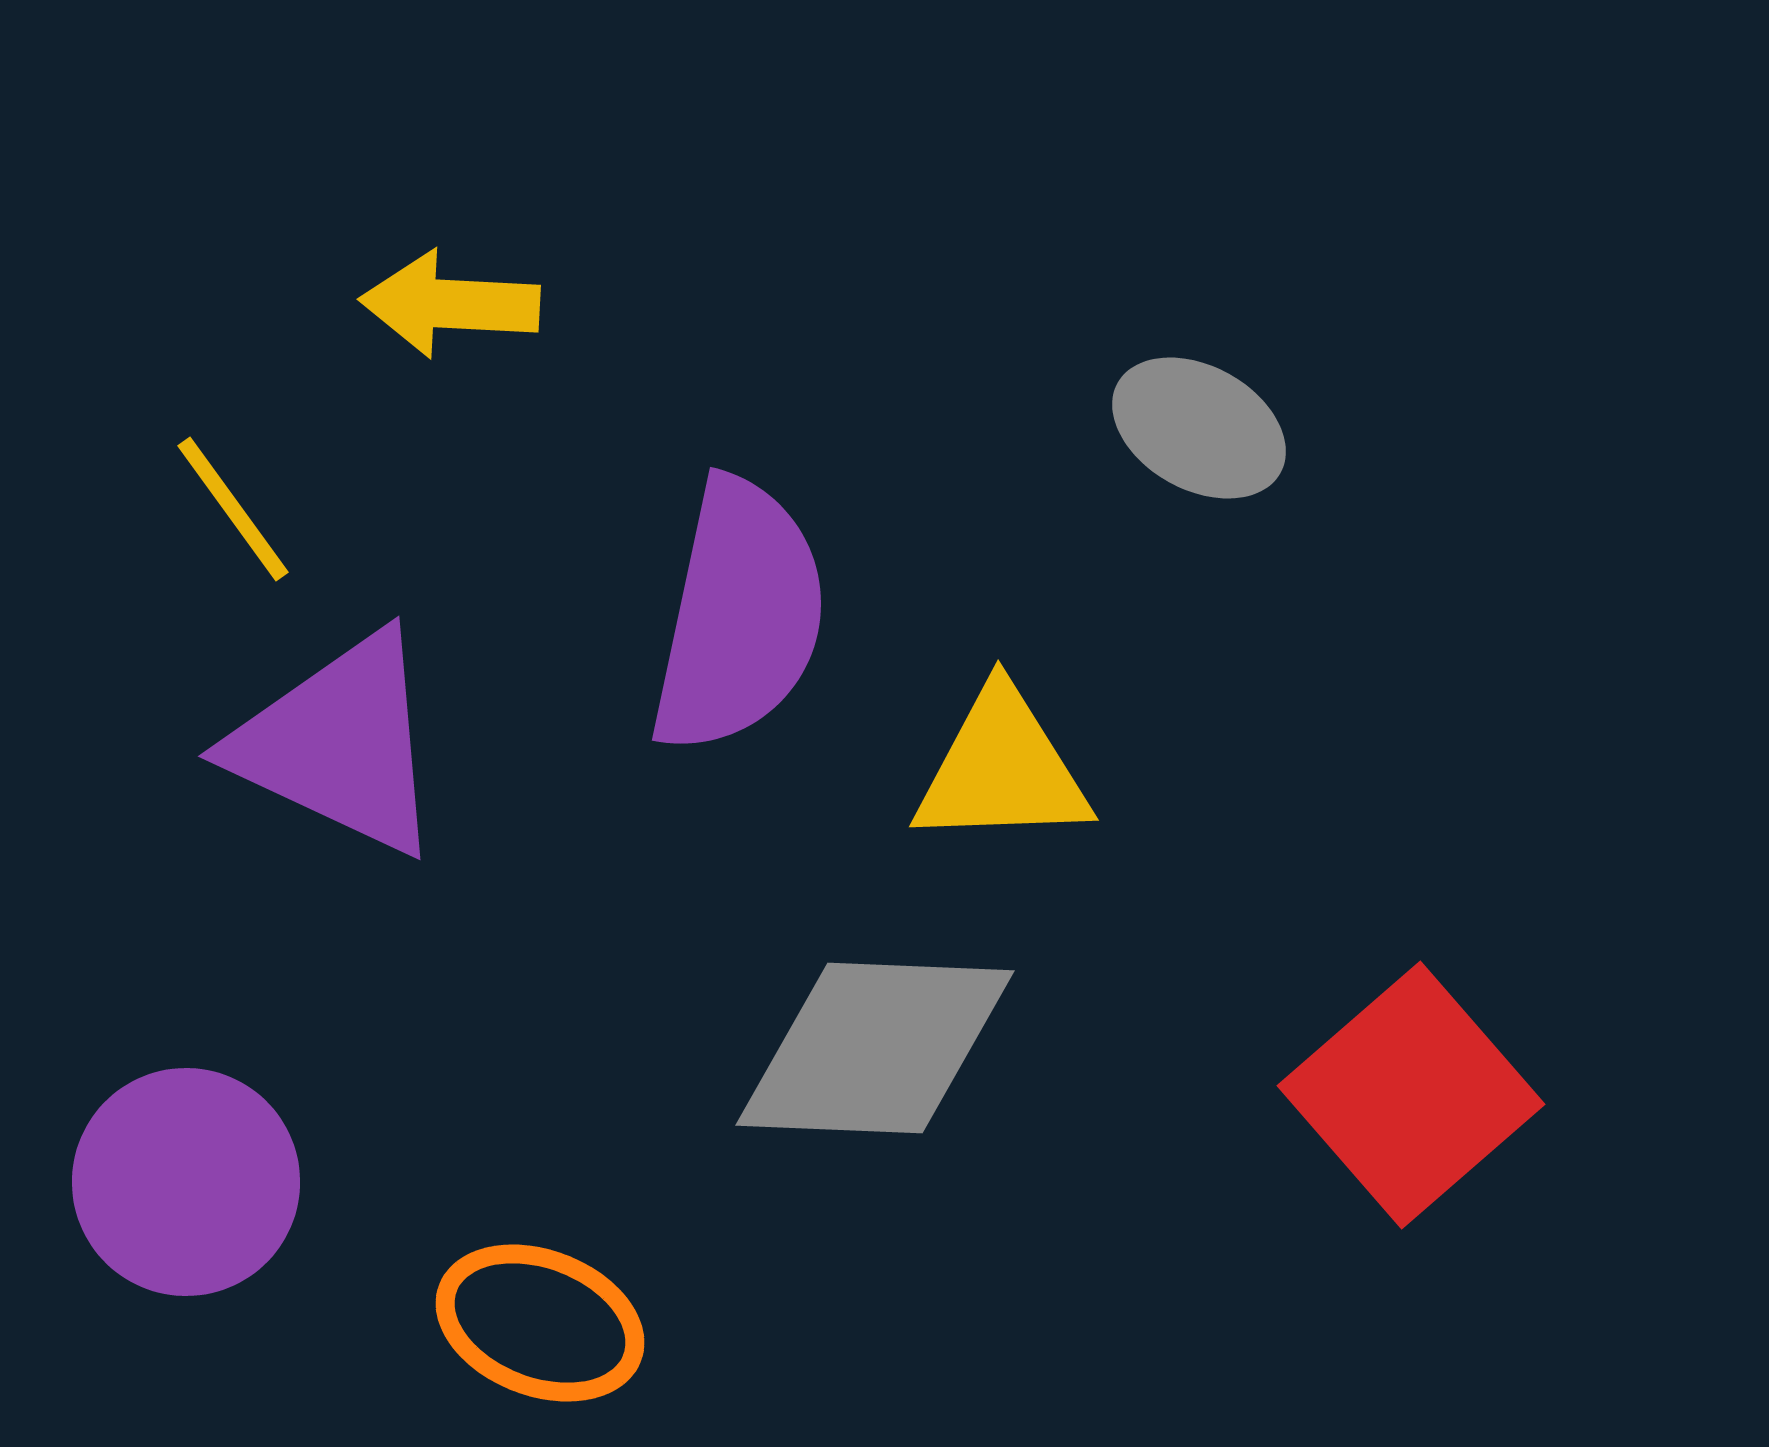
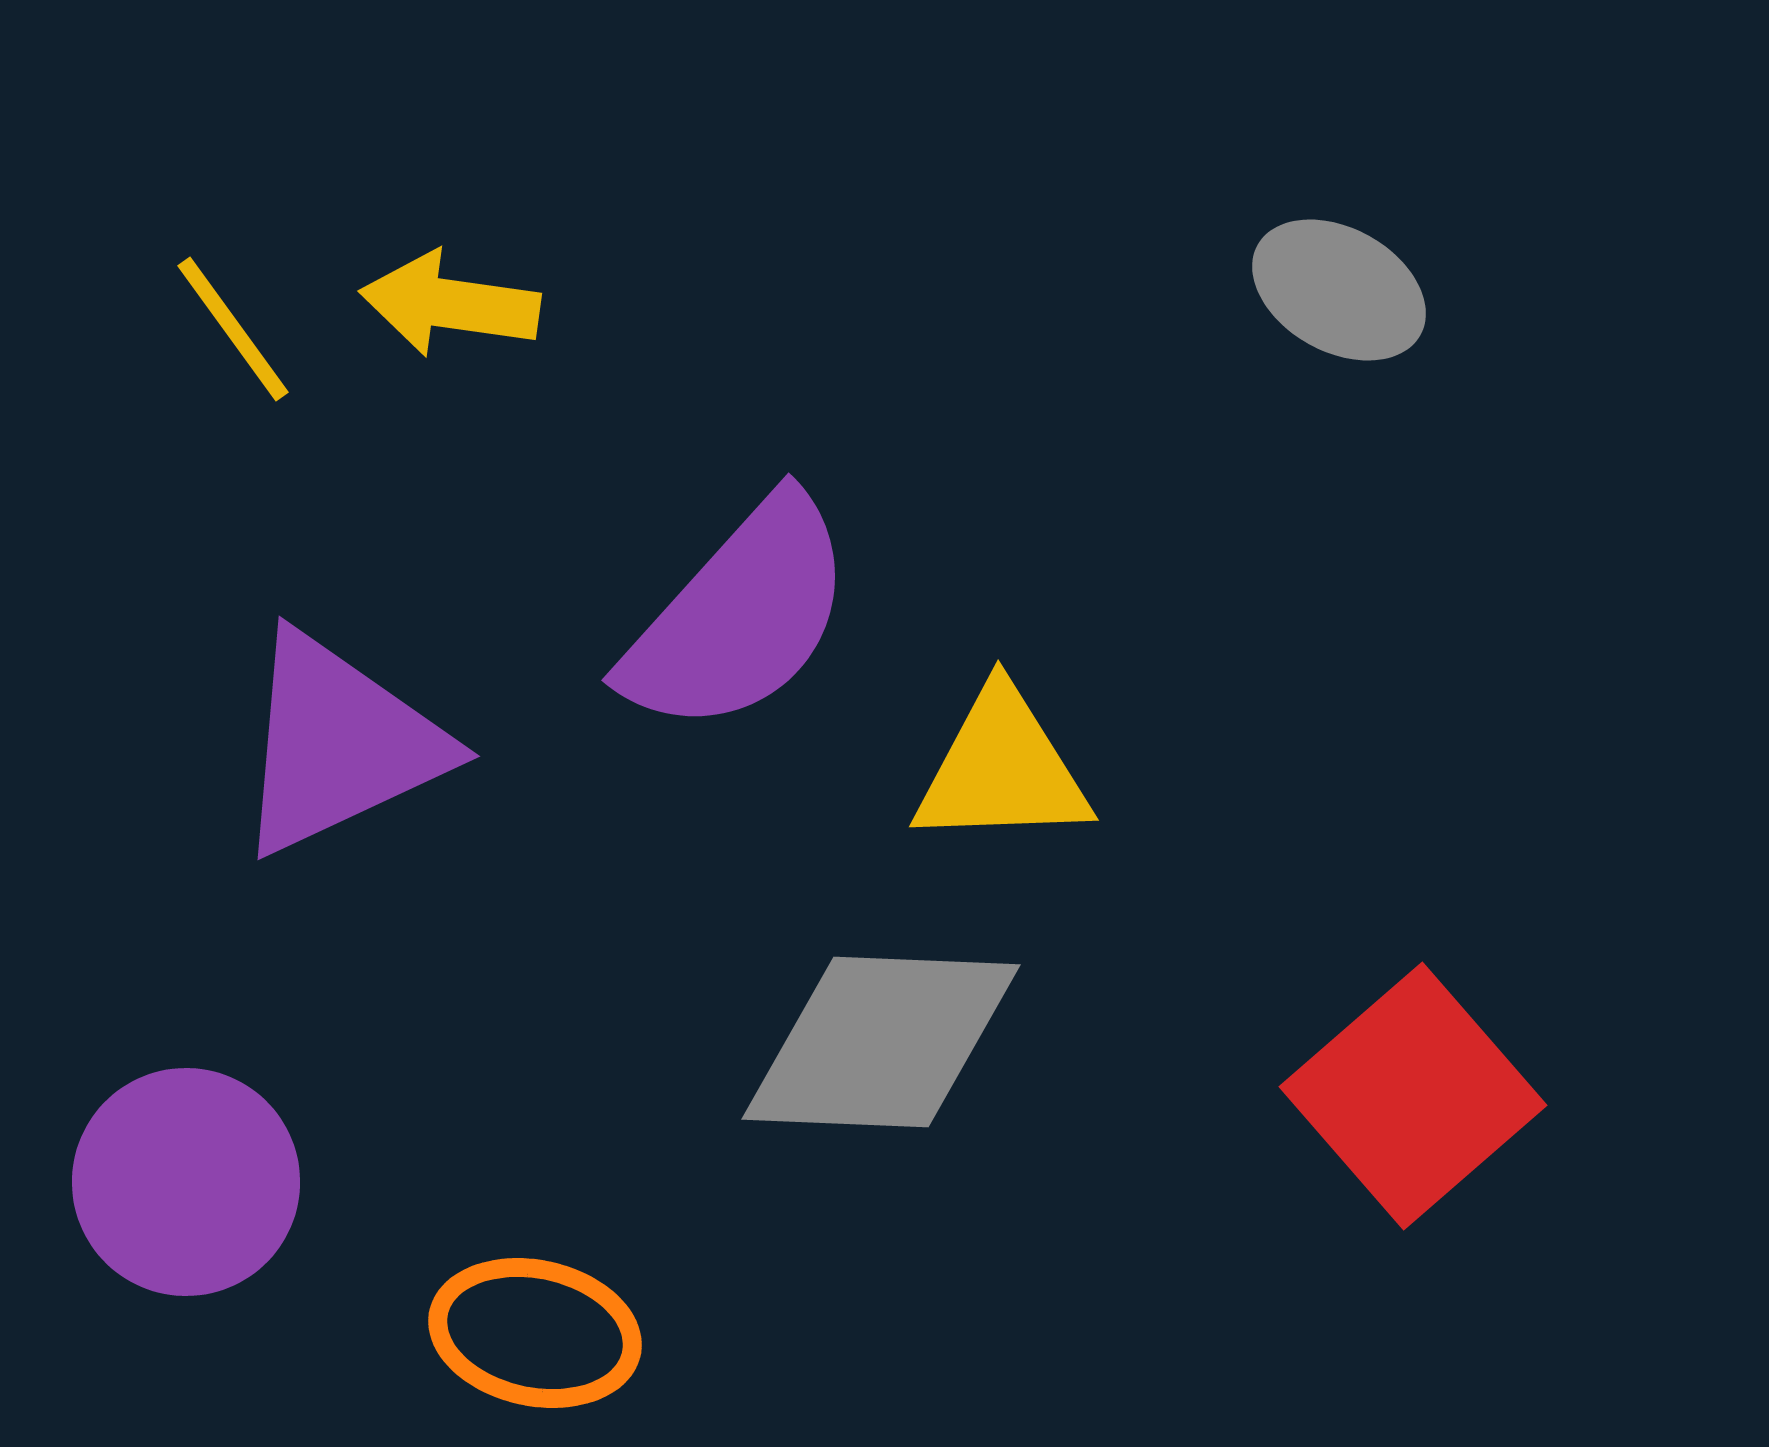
yellow arrow: rotated 5 degrees clockwise
gray ellipse: moved 140 px right, 138 px up
yellow line: moved 180 px up
purple semicircle: rotated 30 degrees clockwise
purple triangle: rotated 50 degrees counterclockwise
gray diamond: moved 6 px right, 6 px up
red square: moved 2 px right, 1 px down
orange ellipse: moved 5 px left, 10 px down; rotated 9 degrees counterclockwise
